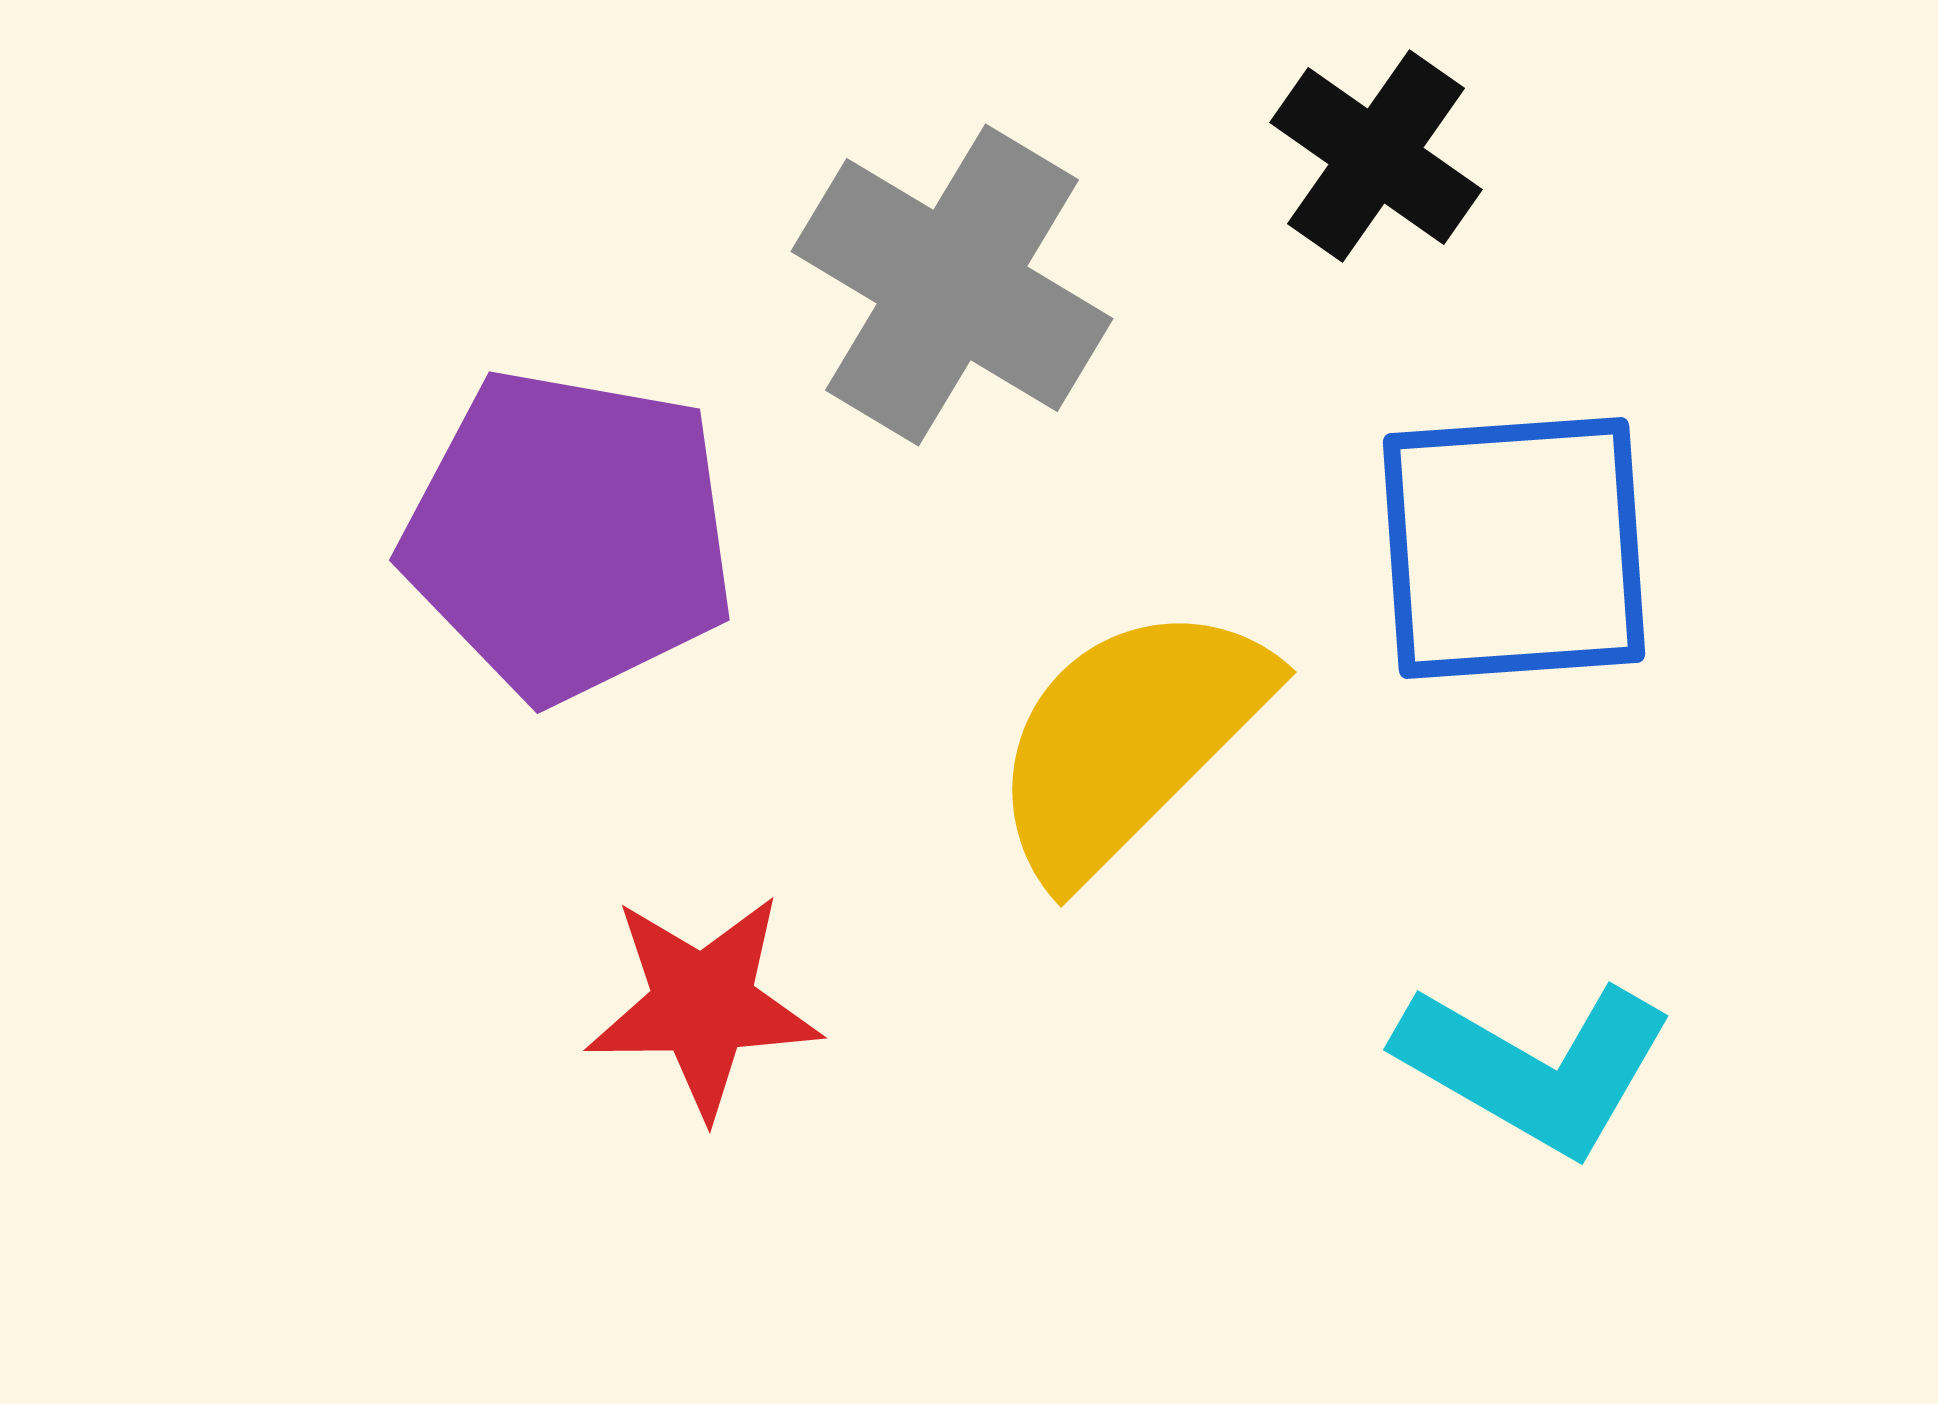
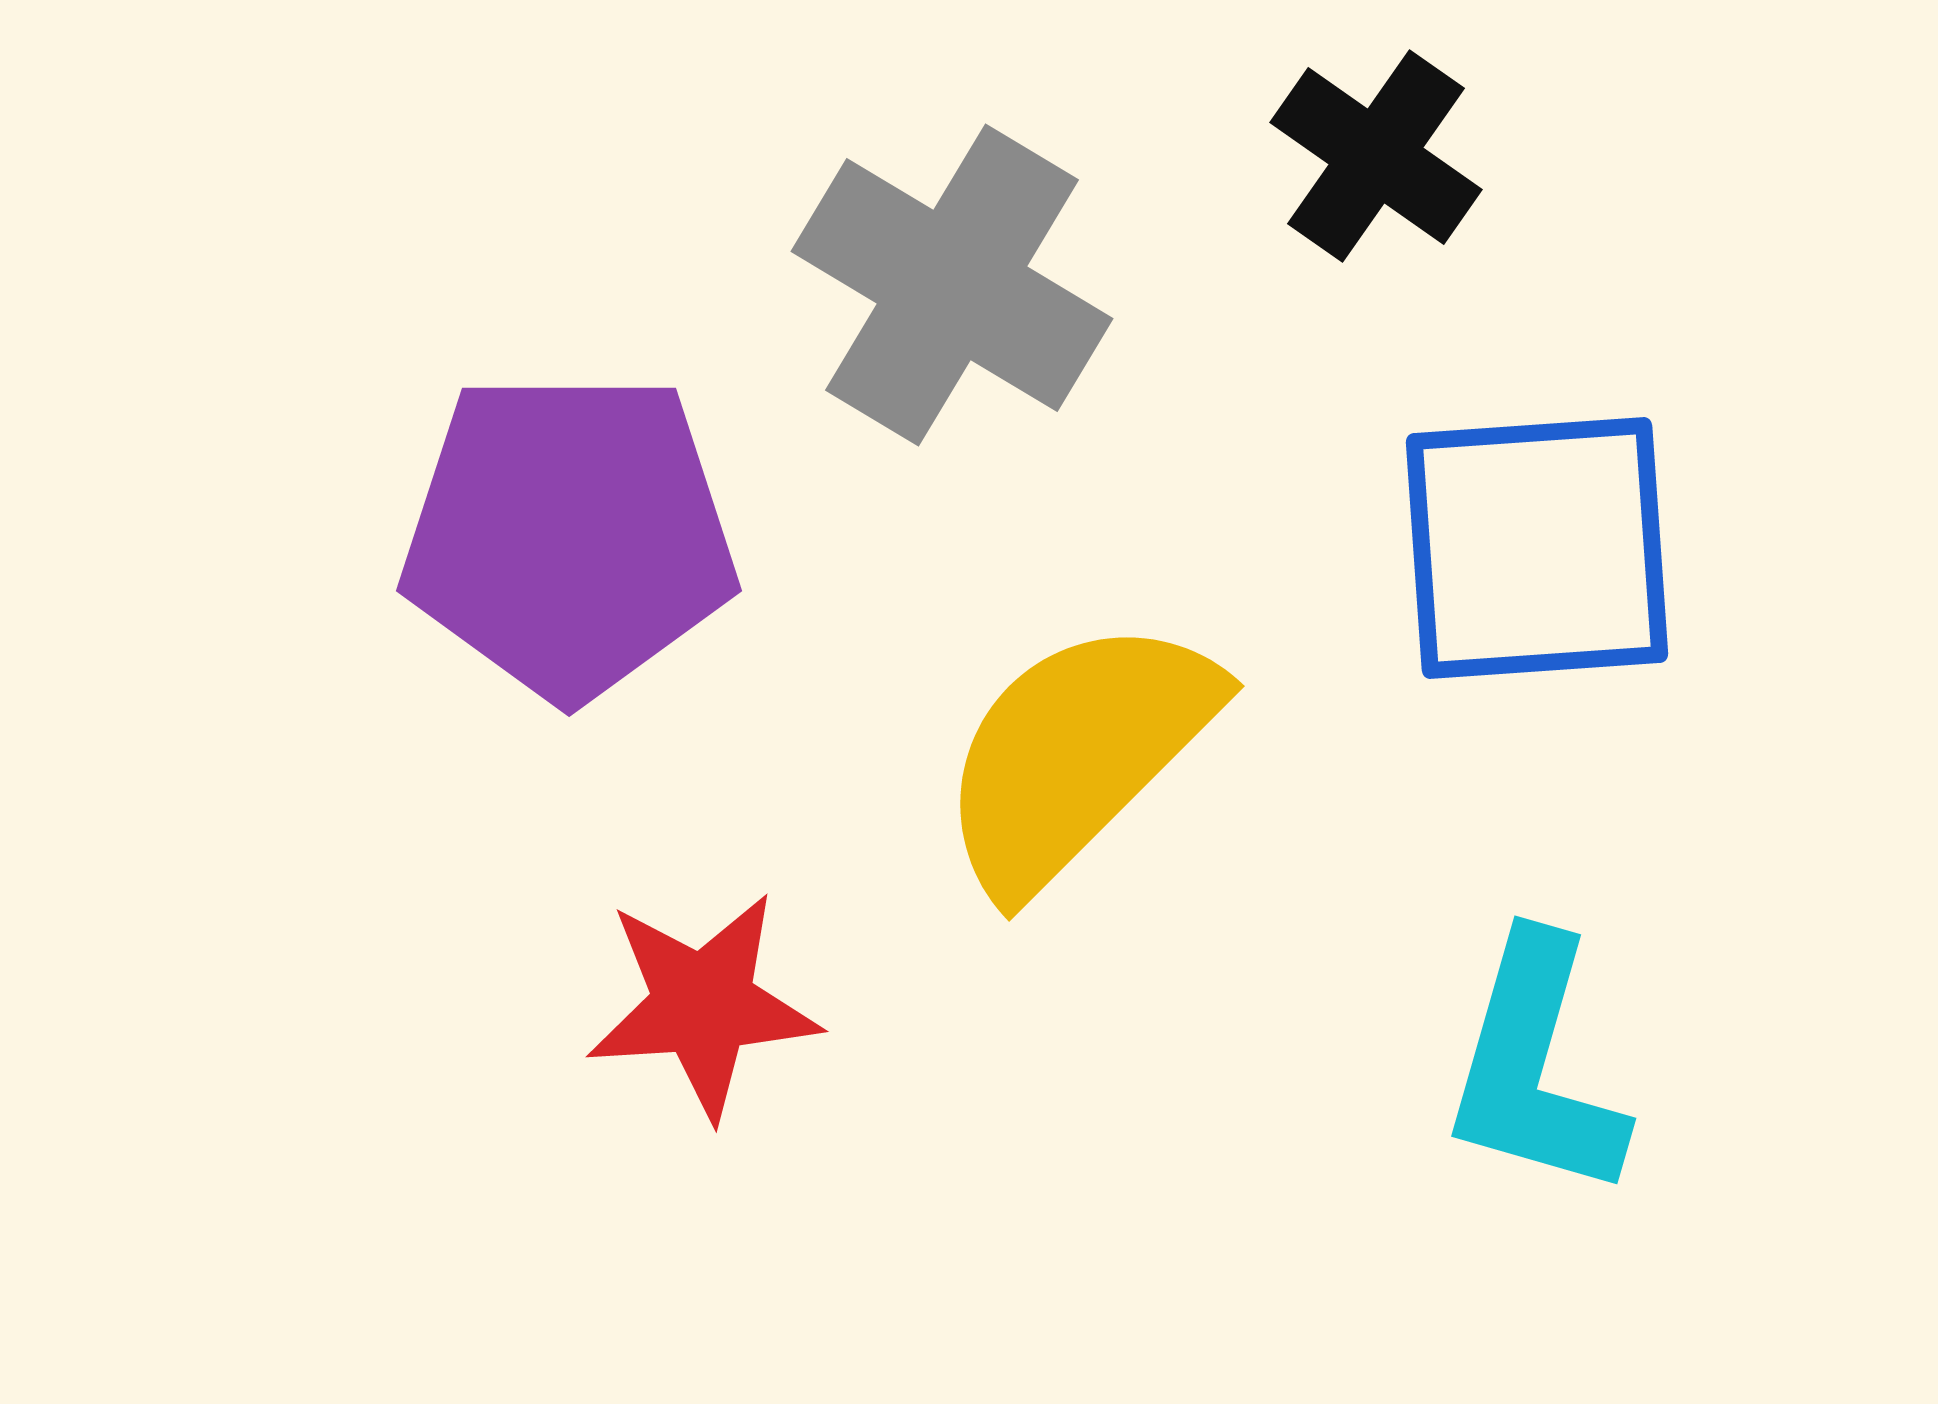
purple pentagon: rotated 10 degrees counterclockwise
blue square: moved 23 px right
yellow semicircle: moved 52 px left, 14 px down
red star: rotated 3 degrees counterclockwise
cyan L-shape: rotated 76 degrees clockwise
